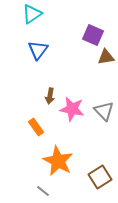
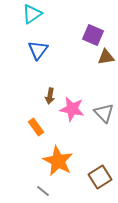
gray triangle: moved 2 px down
